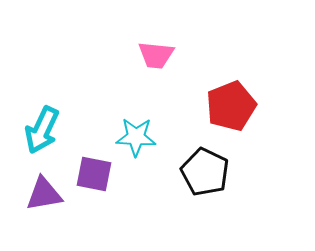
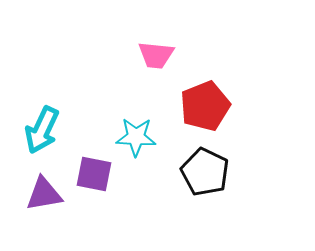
red pentagon: moved 26 px left
